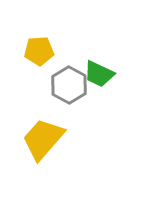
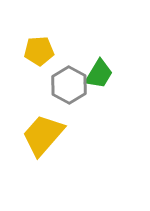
green trapezoid: rotated 84 degrees counterclockwise
yellow trapezoid: moved 4 px up
